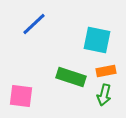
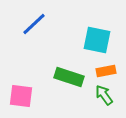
green rectangle: moved 2 px left
green arrow: rotated 130 degrees clockwise
